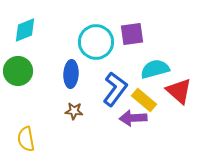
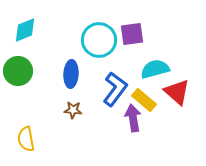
cyan circle: moved 3 px right, 2 px up
red triangle: moved 2 px left, 1 px down
brown star: moved 1 px left, 1 px up
purple arrow: rotated 84 degrees clockwise
